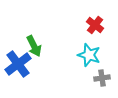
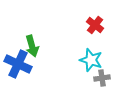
green arrow: moved 2 px left; rotated 10 degrees clockwise
cyan star: moved 2 px right, 5 px down
blue cross: rotated 28 degrees counterclockwise
